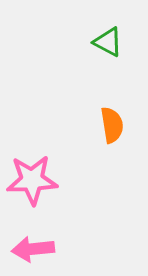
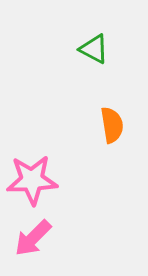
green triangle: moved 14 px left, 7 px down
pink arrow: moved 11 px up; rotated 39 degrees counterclockwise
